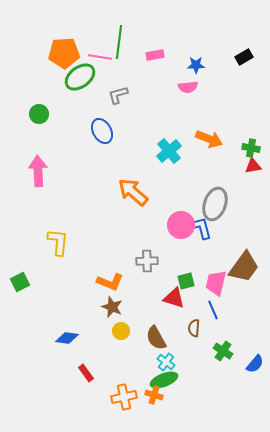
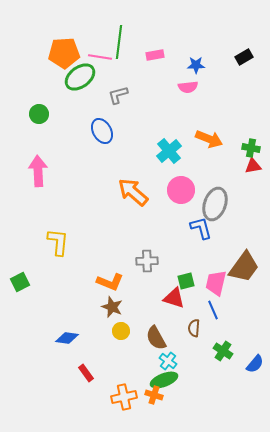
pink circle at (181, 225): moved 35 px up
cyan cross at (166, 362): moved 2 px right, 1 px up
